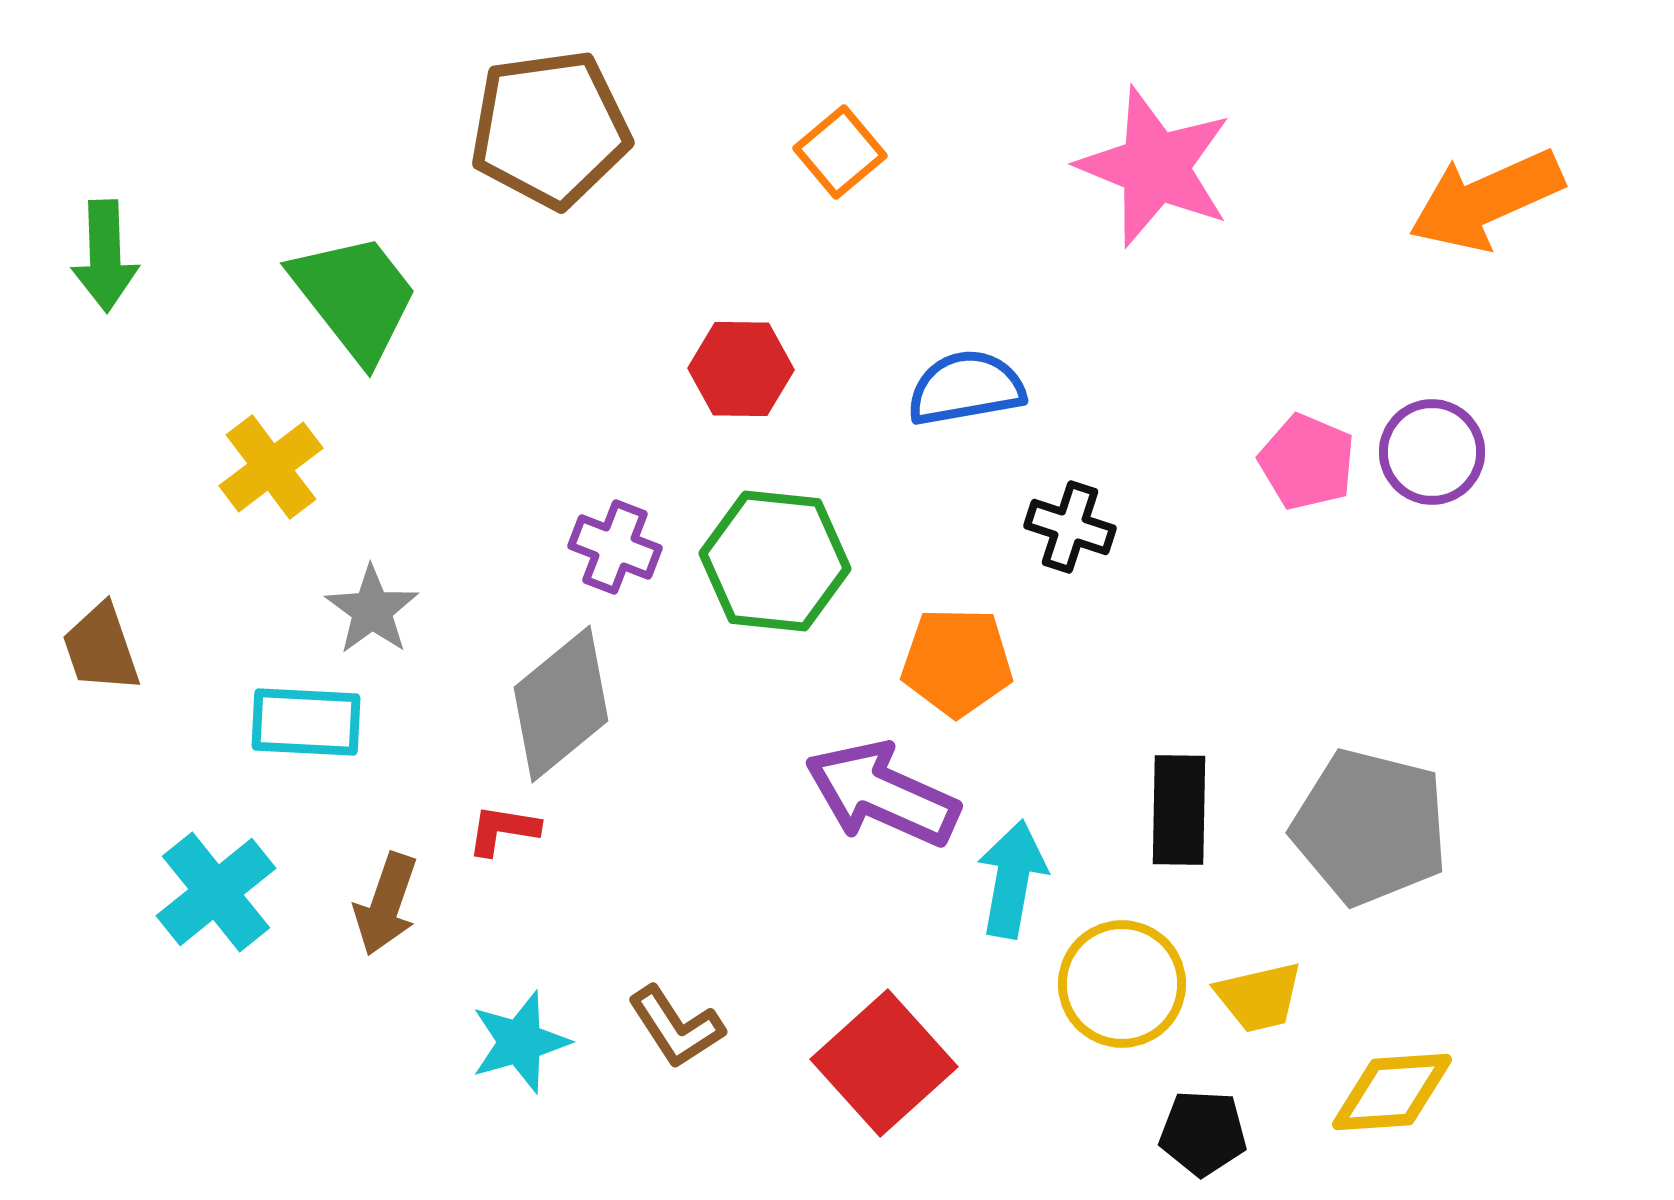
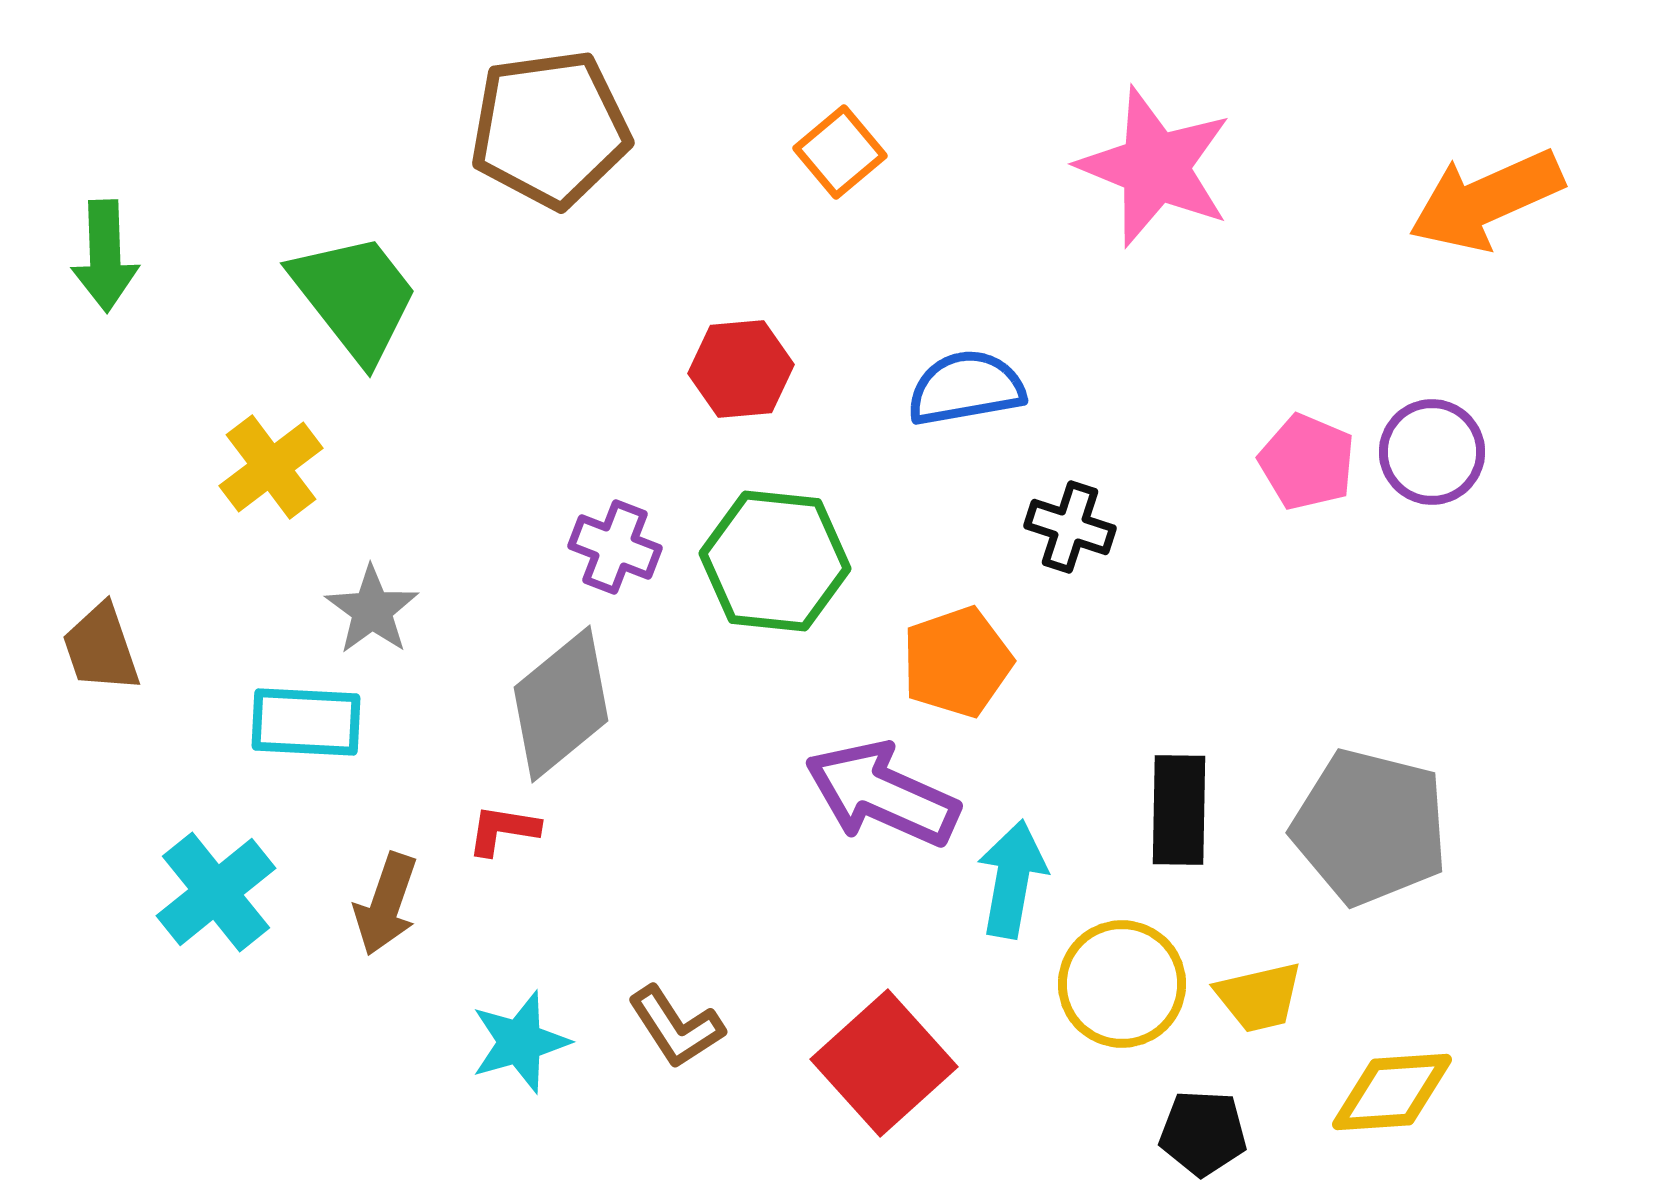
red hexagon: rotated 6 degrees counterclockwise
orange pentagon: rotated 20 degrees counterclockwise
